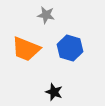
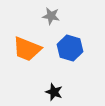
gray star: moved 5 px right, 1 px down
orange trapezoid: moved 1 px right
